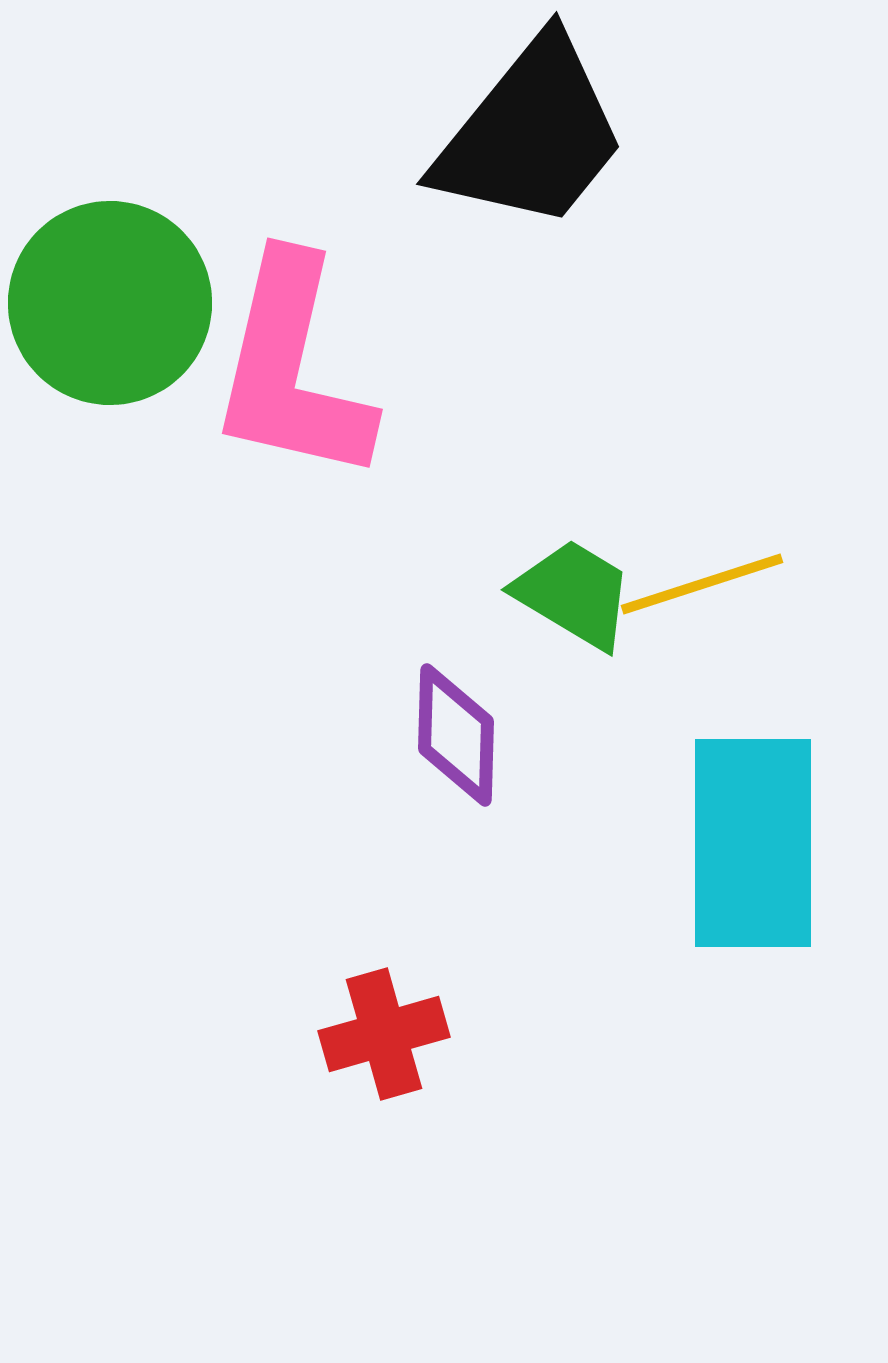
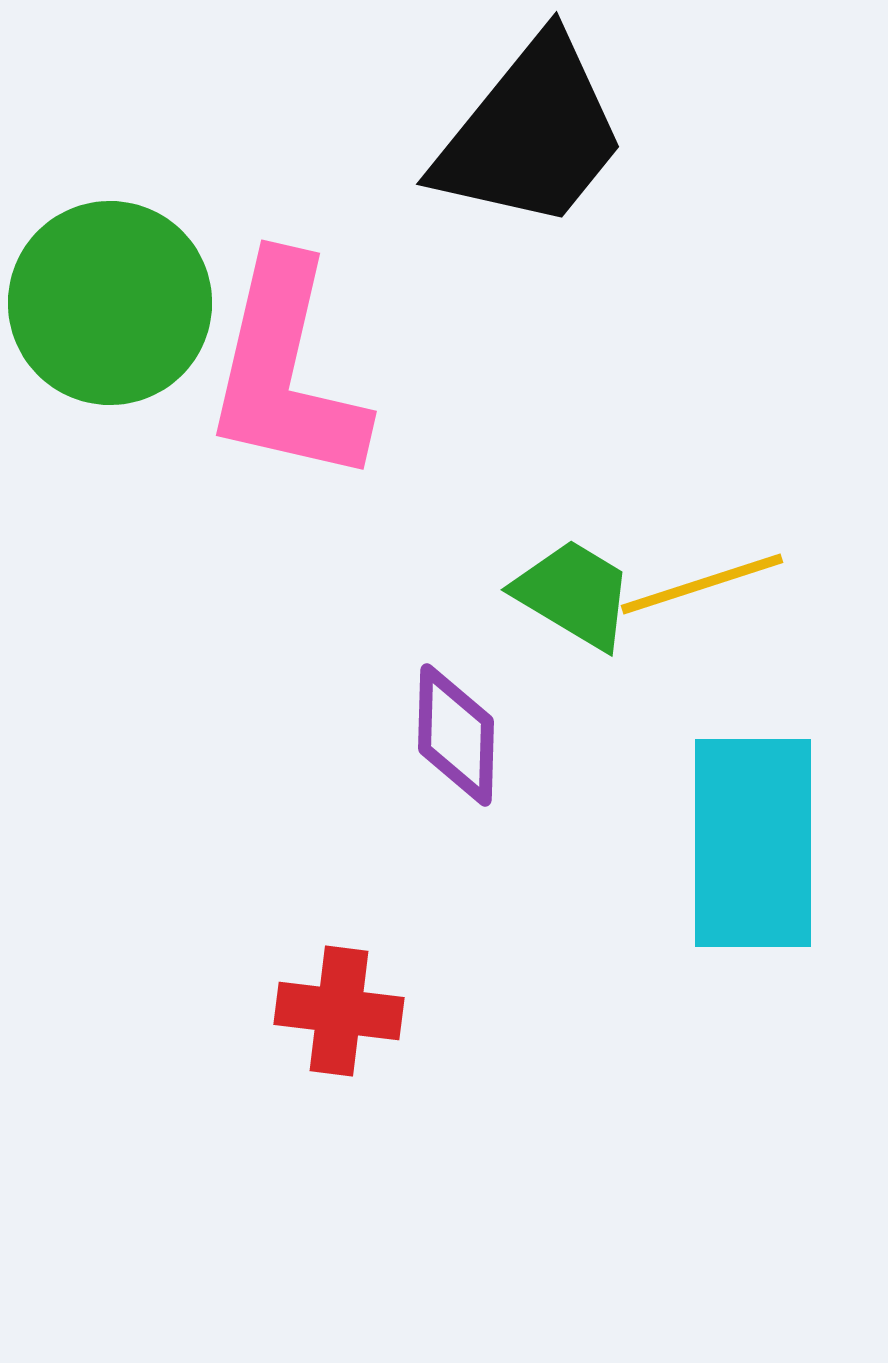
pink L-shape: moved 6 px left, 2 px down
red cross: moved 45 px left, 23 px up; rotated 23 degrees clockwise
